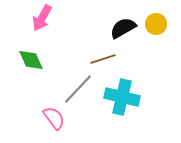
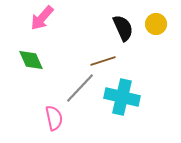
pink arrow: rotated 12 degrees clockwise
black semicircle: rotated 96 degrees clockwise
brown line: moved 2 px down
gray line: moved 2 px right, 1 px up
pink semicircle: rotated 25 degrees clockwise
